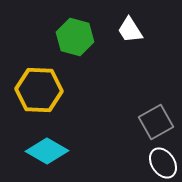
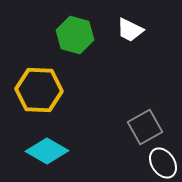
white trapezoid: rotated 32 degrees counterclockwise
green hexagon: moved 2 px up
gray square: moved 11 px left, 5 px down
